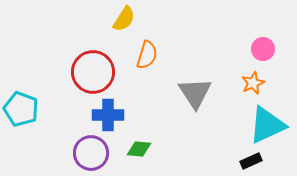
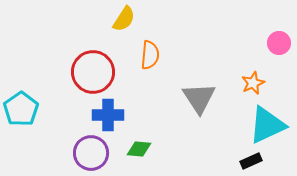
pink circle: moved 16 px right, 6 px up
orange semicircle: moved 3 px right; rotated 12 degrees counterclockwise
gray triangle: moved 4 px right, 5 px down
cyan pentagon: rotated 16 degrees clockwise
